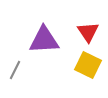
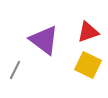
red triangle: rotated 45 degrees clockwise
purple triangle: rotated 40 degrees clockwise
